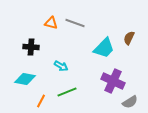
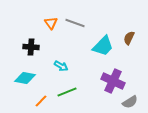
orange triangle: rotated 40 degrees clockwise
cyan trapezoid: moved 1 px left, 2 px up
cyan diamond: moved 1 px up
orange line: rotated 16 degrees clockwise
